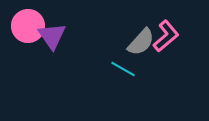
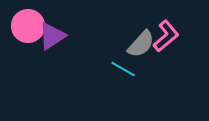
purple triangle: rotated 32 degrees clockwise
gray semicircle: moved 2 px down
